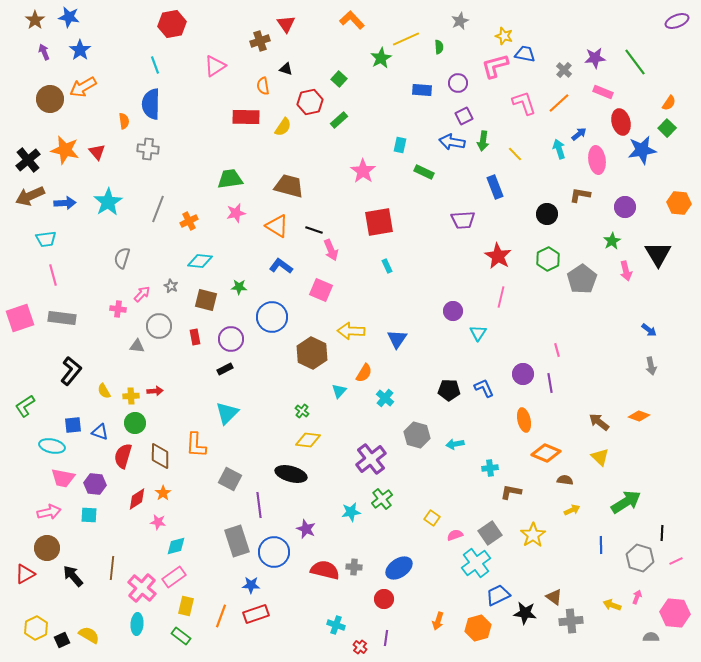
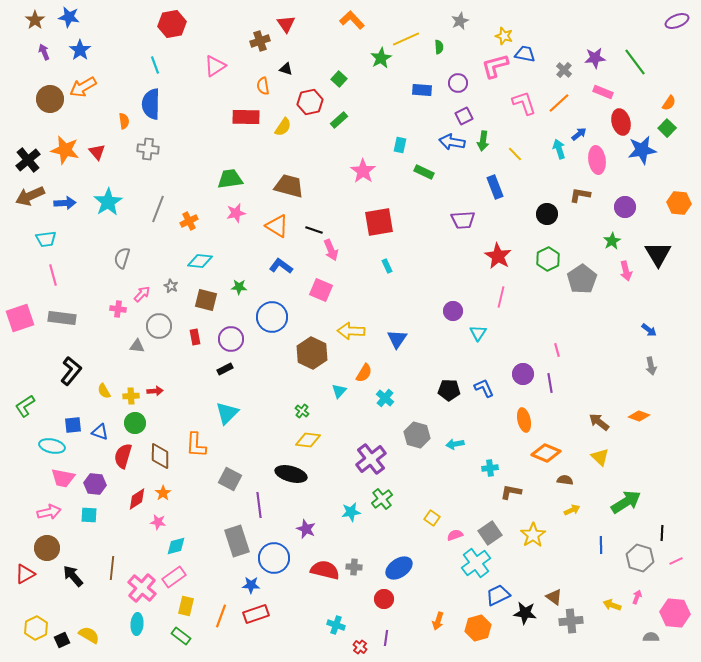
blue circle at (274, 552): moved 6 px down
